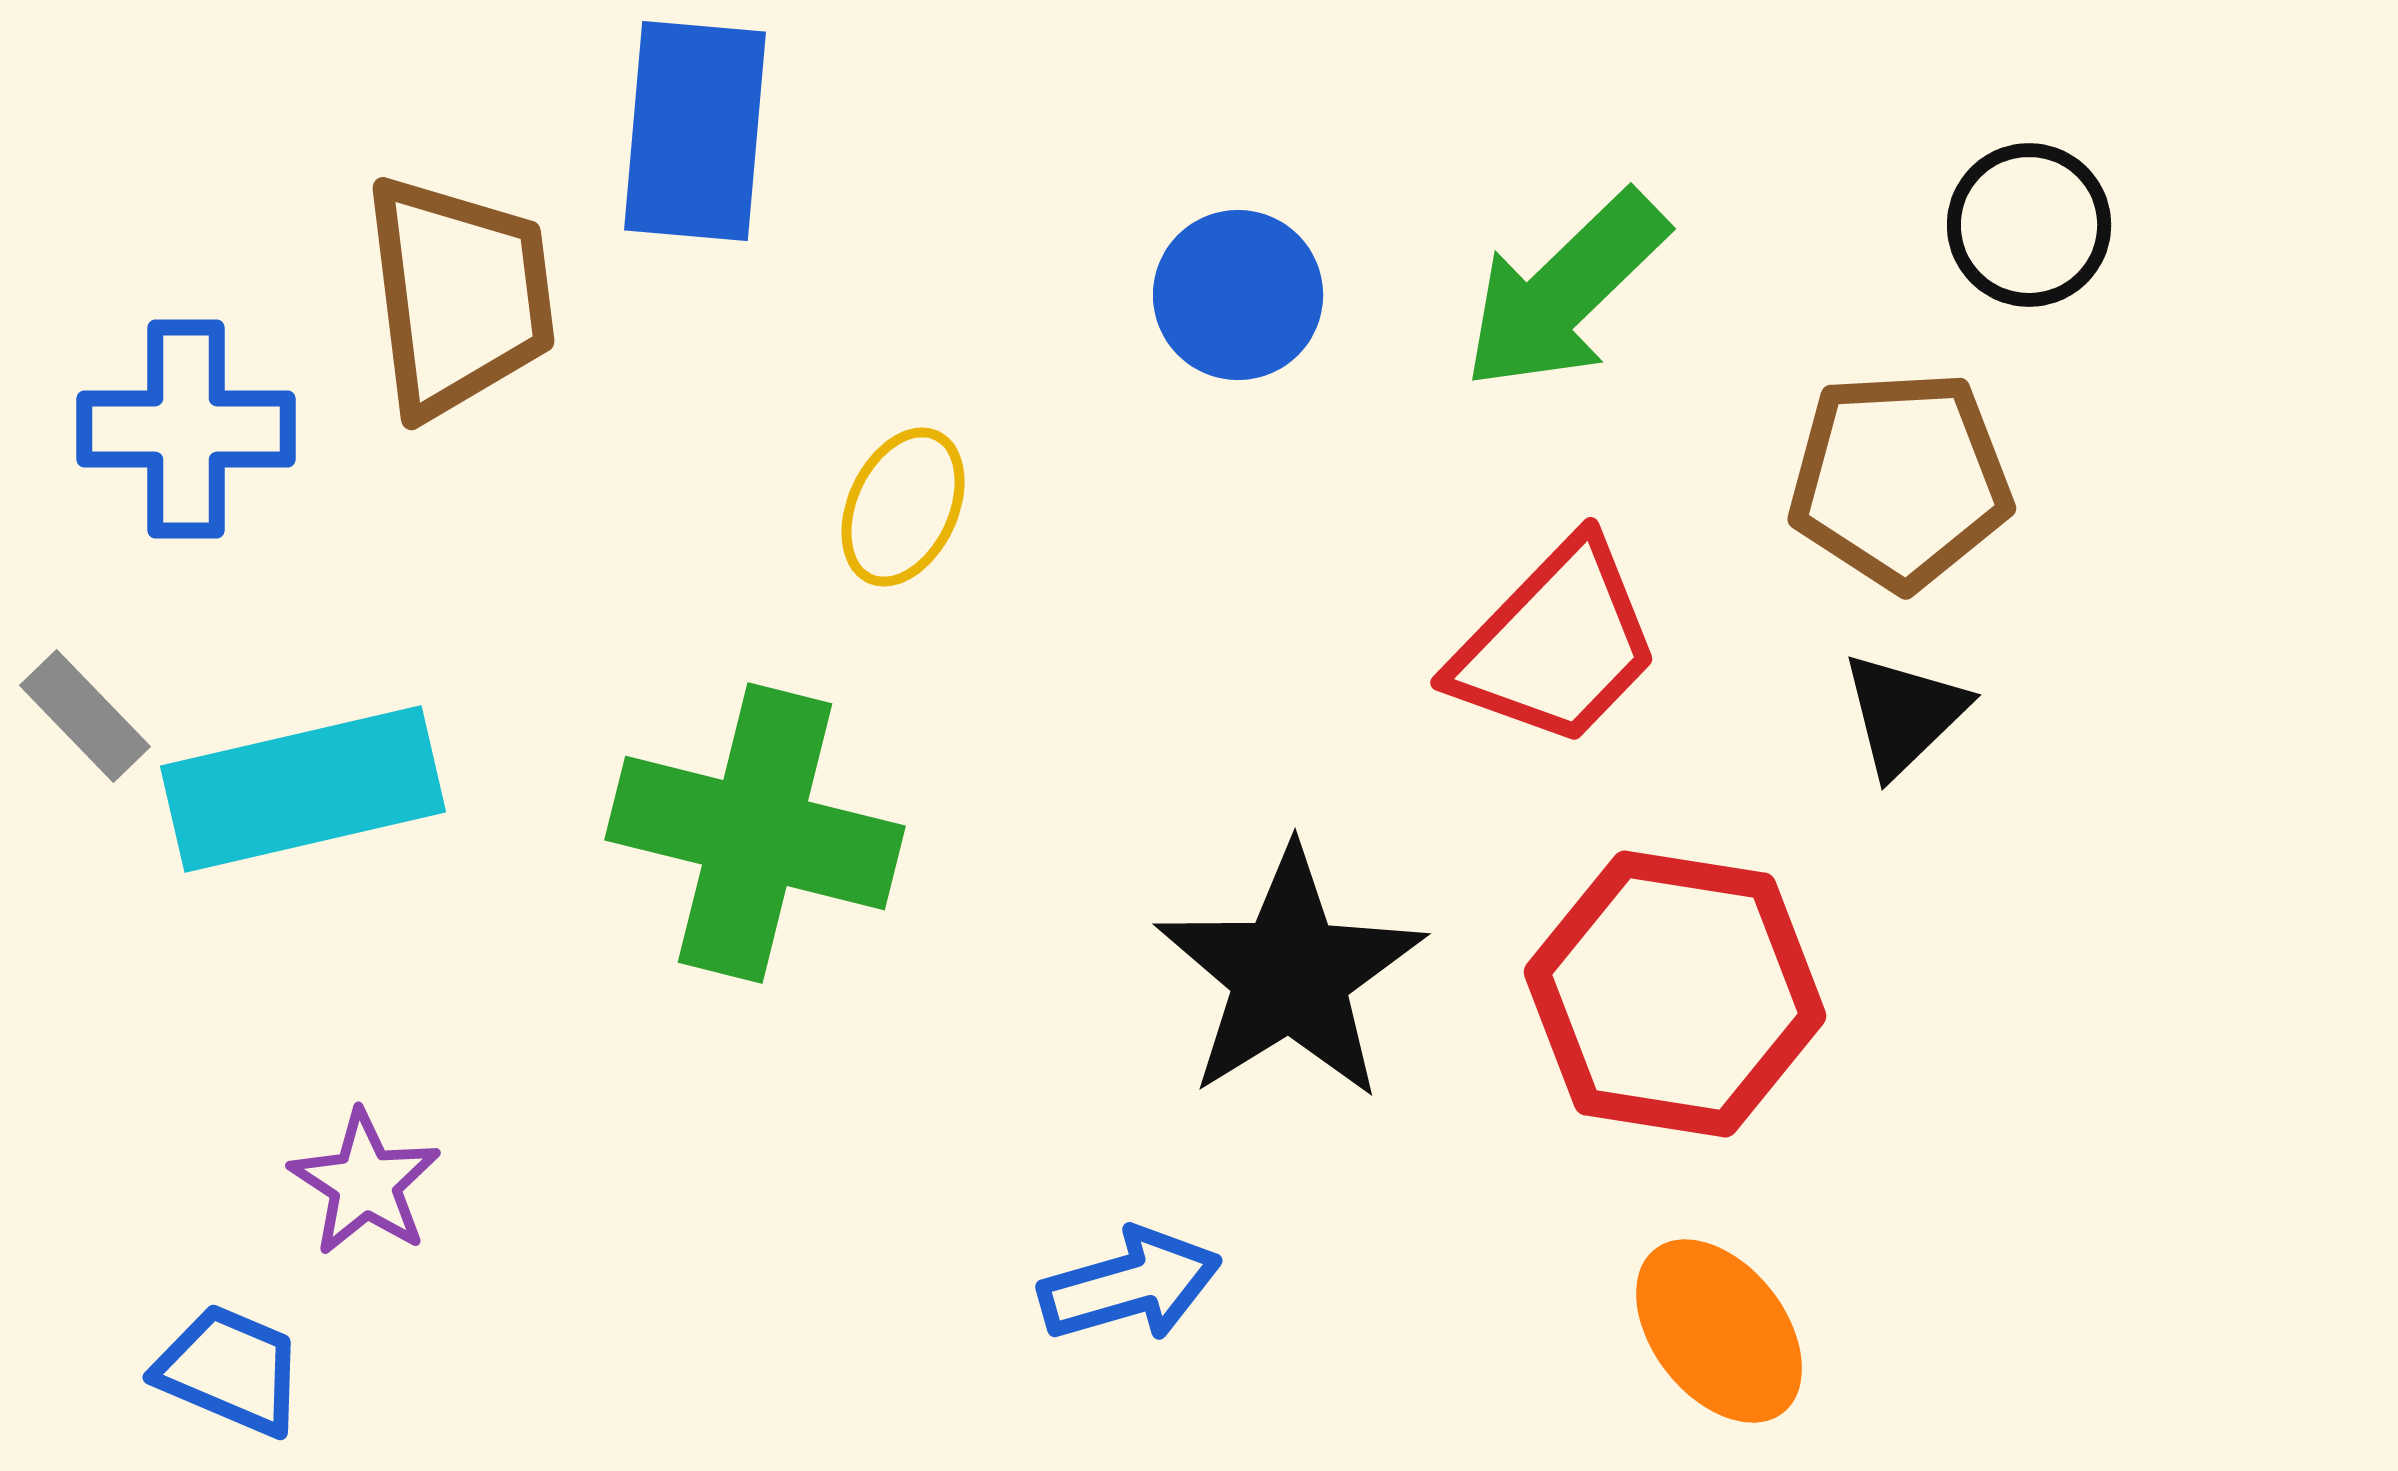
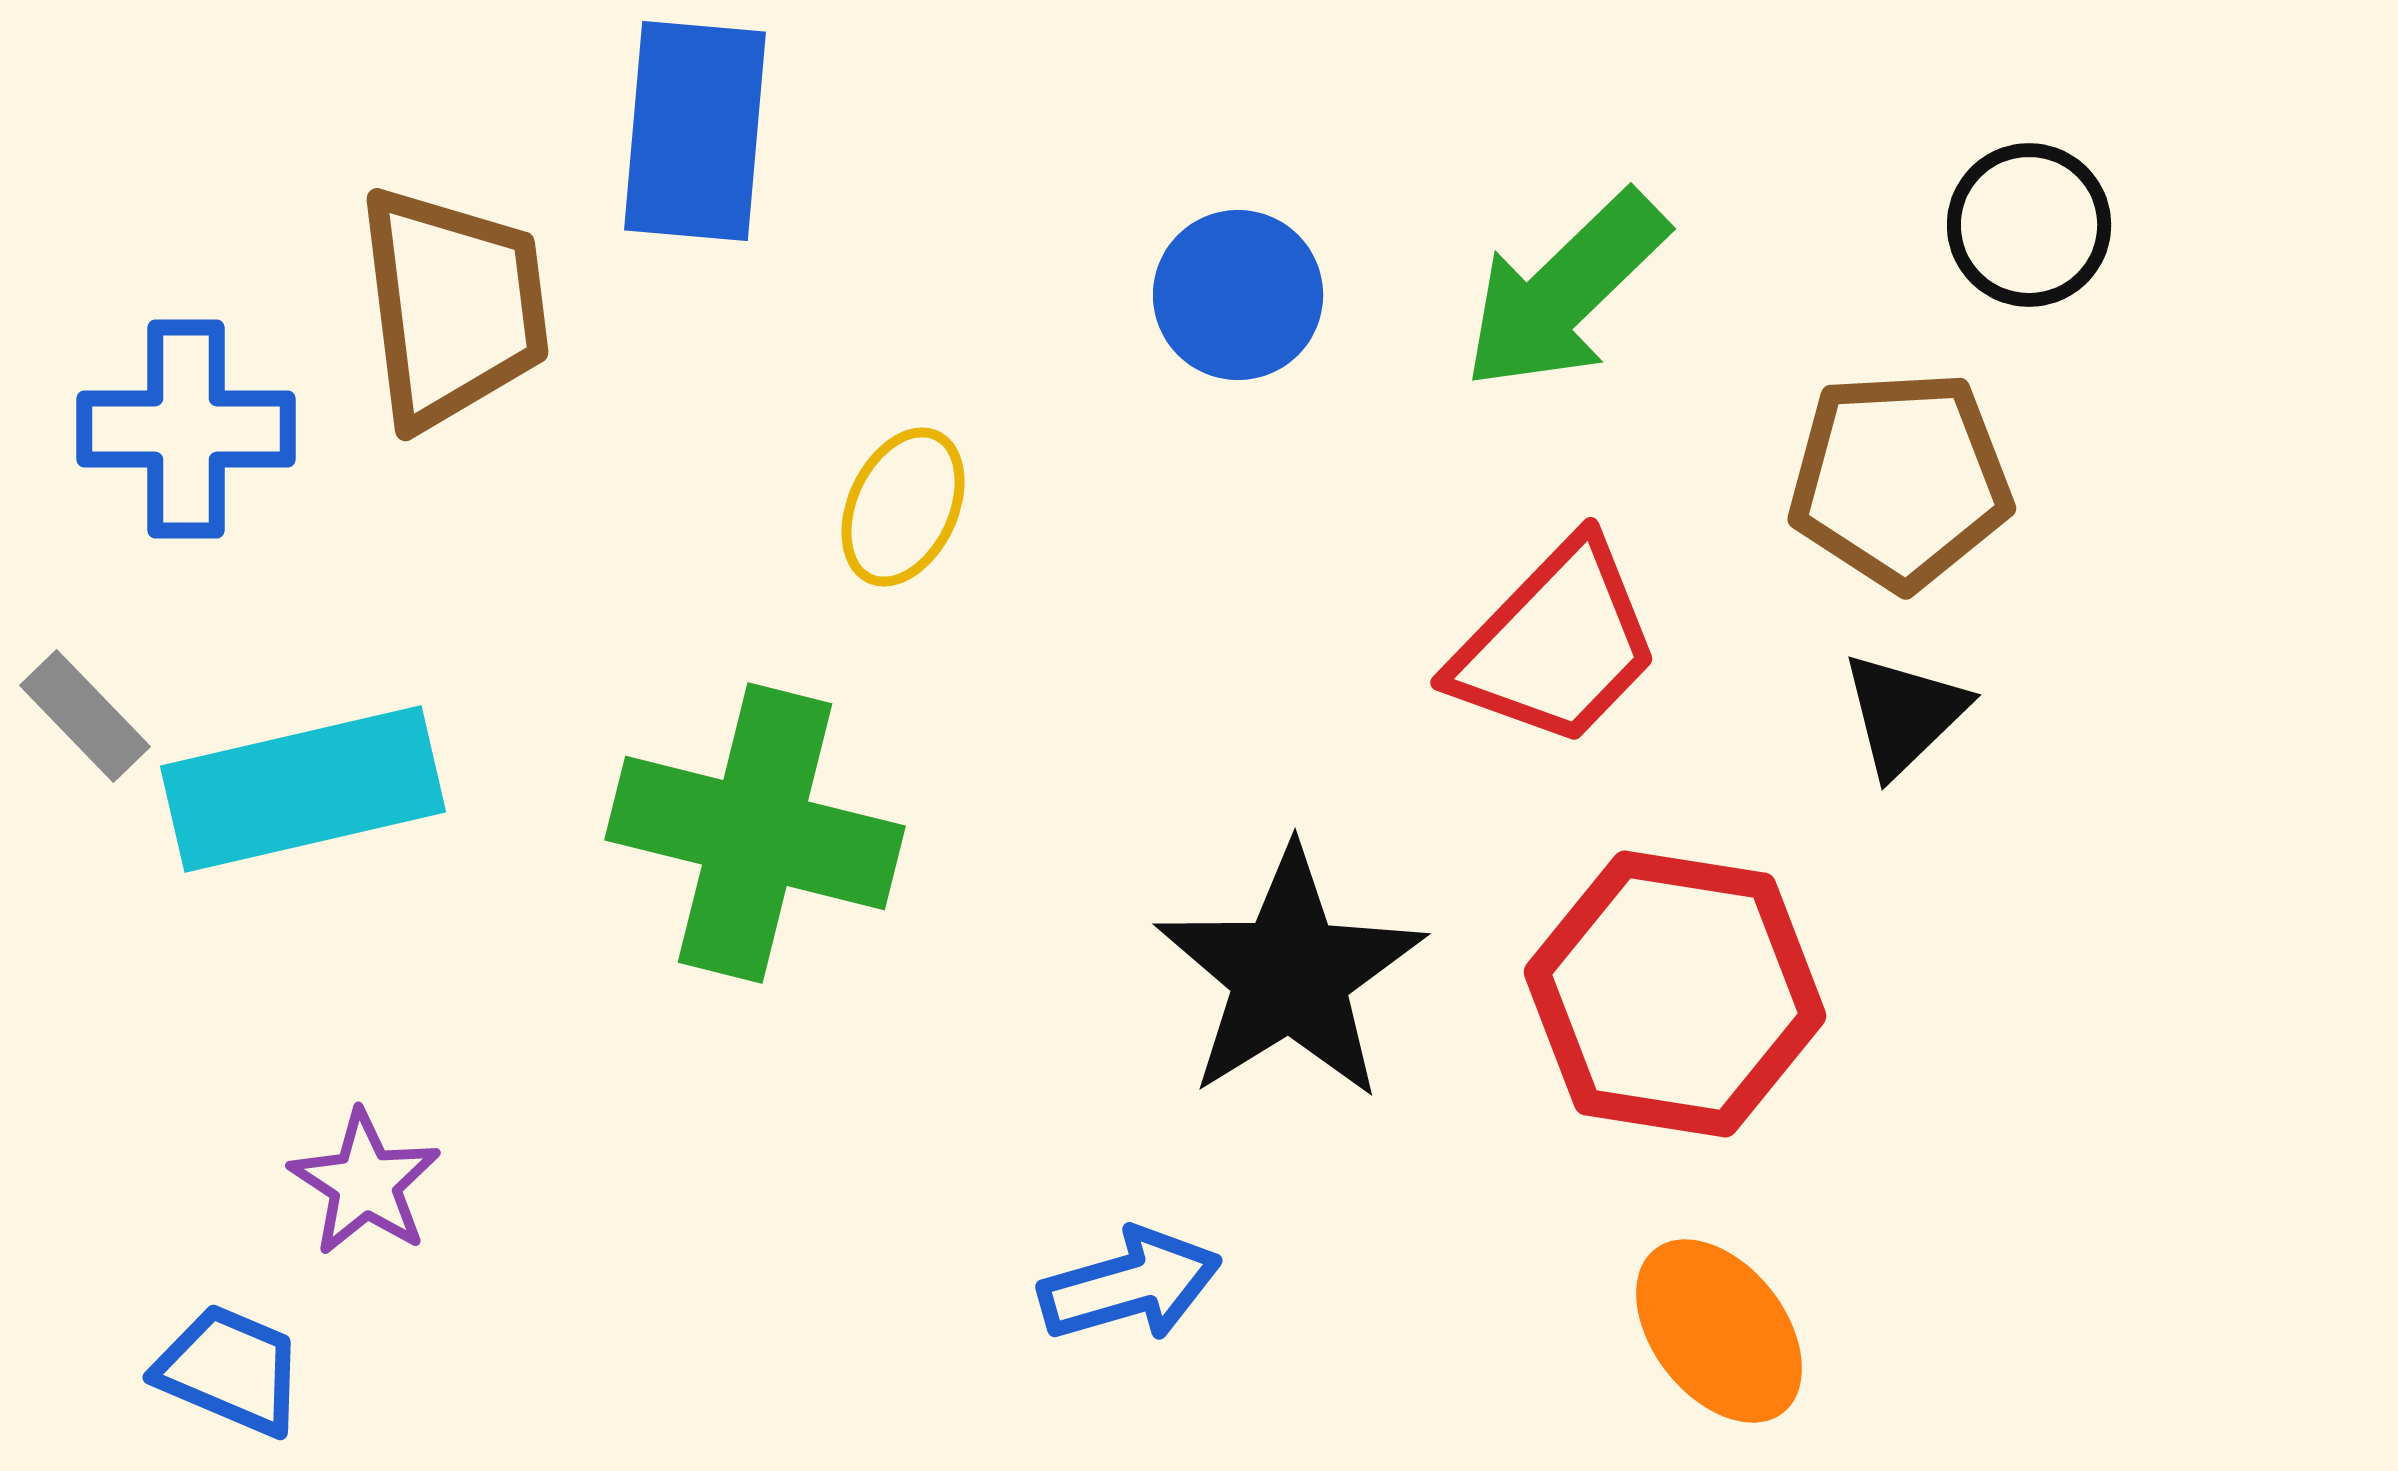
brown trapezoid: moved 6 px left, 11 px down
